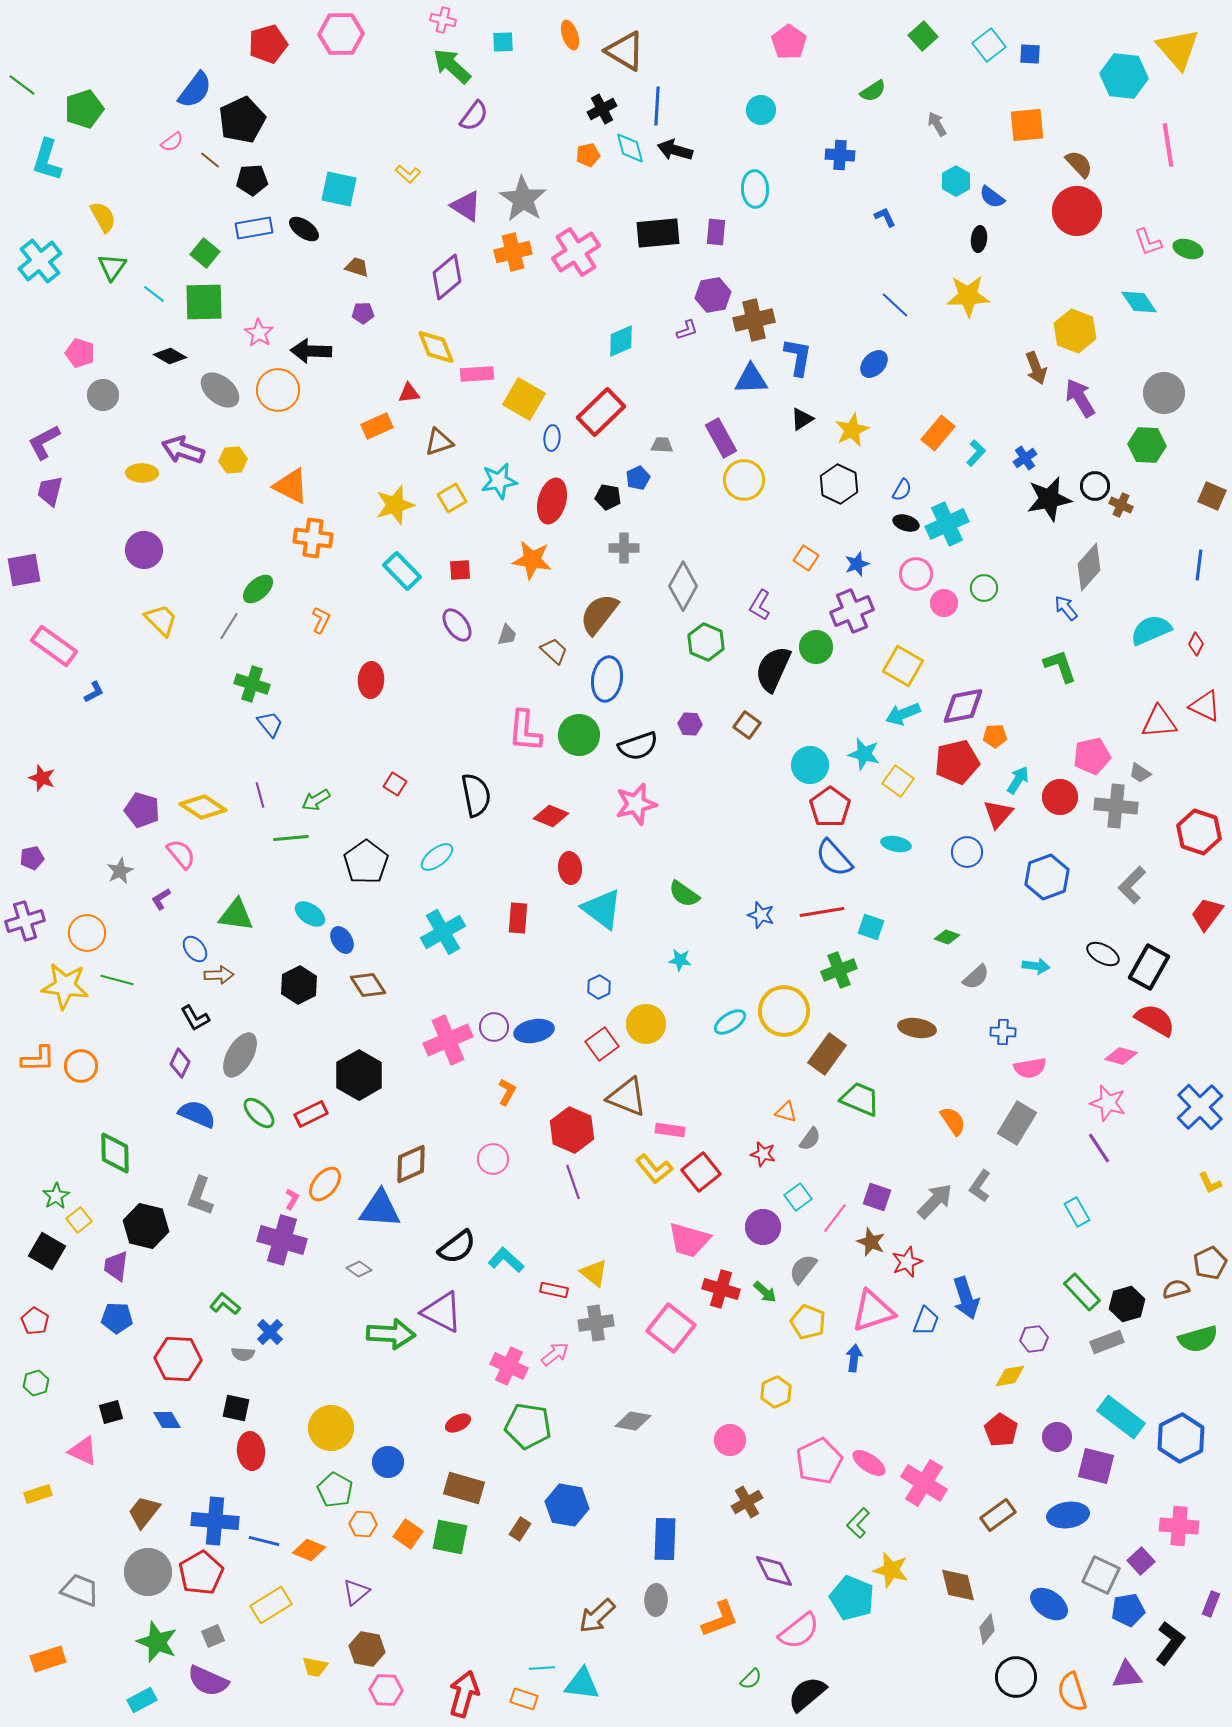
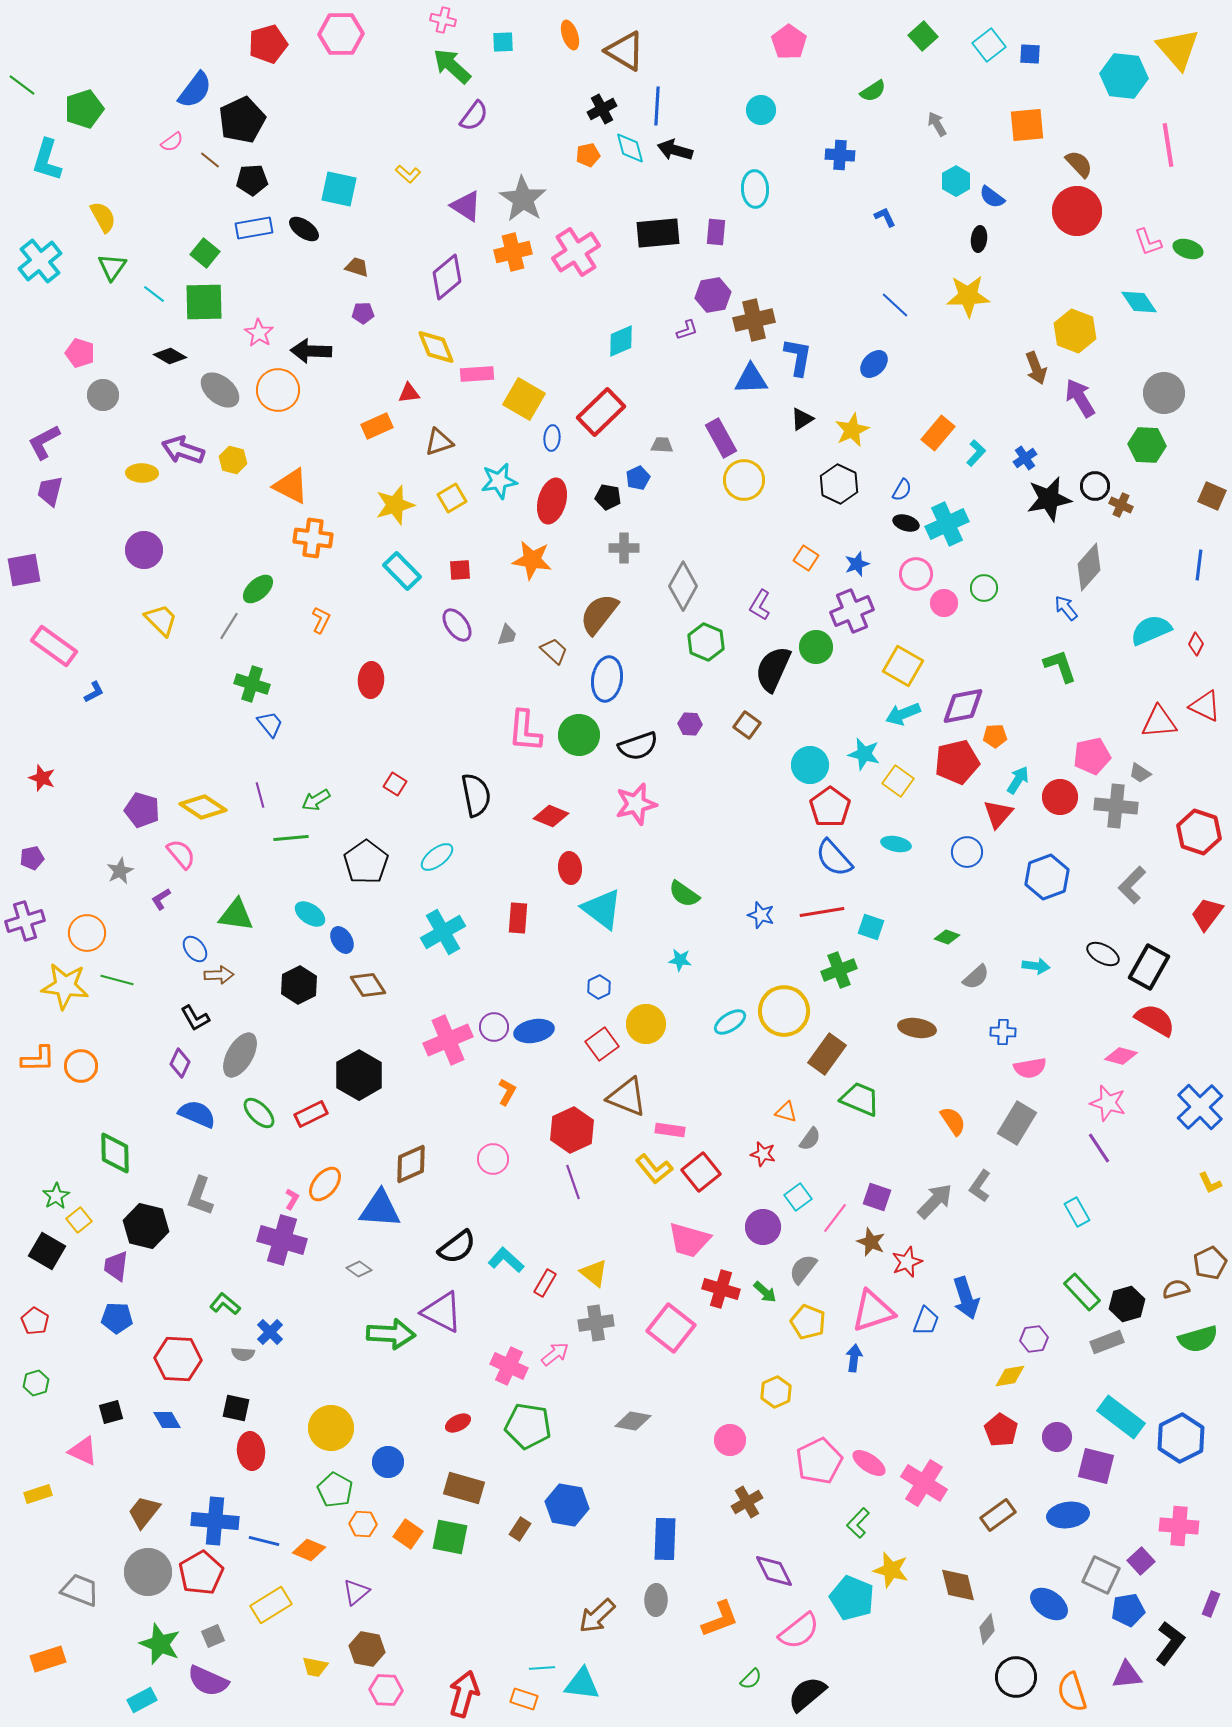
yellow hexagon at (233, 460): rotated 20 degrees clockwise
red hexagon at (572, 1130): rotated 12 degrees clockwise
red rectangle at (554, 1290): moved 9 px left, 7 px up; rotated 72 degrees counterclockwise
green star at (157, 1642): moved 3 px right, 2 px down
